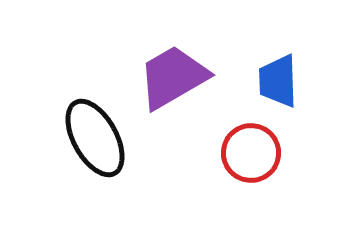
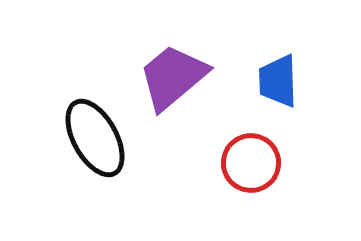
purple trapezoid: rotated 10 degrees counterclockwise
red circle: moved 10 px down
